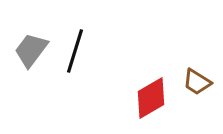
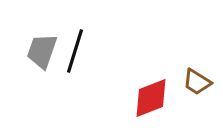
gray trapezoid: moved 11 px right, 1 px down; rotated 18 degrees counterclockwise
red diamond: rotated 9 degrees clockwise
